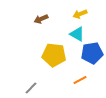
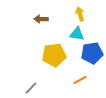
yellow arrow: rotated 96 degrees clockwise
brown arrow: rotated 24 degrees clockwise
cyan triangle: rotated 21 degrees counterclockwise
yellow pentagon: rotated 15 degrees counterclockwise
